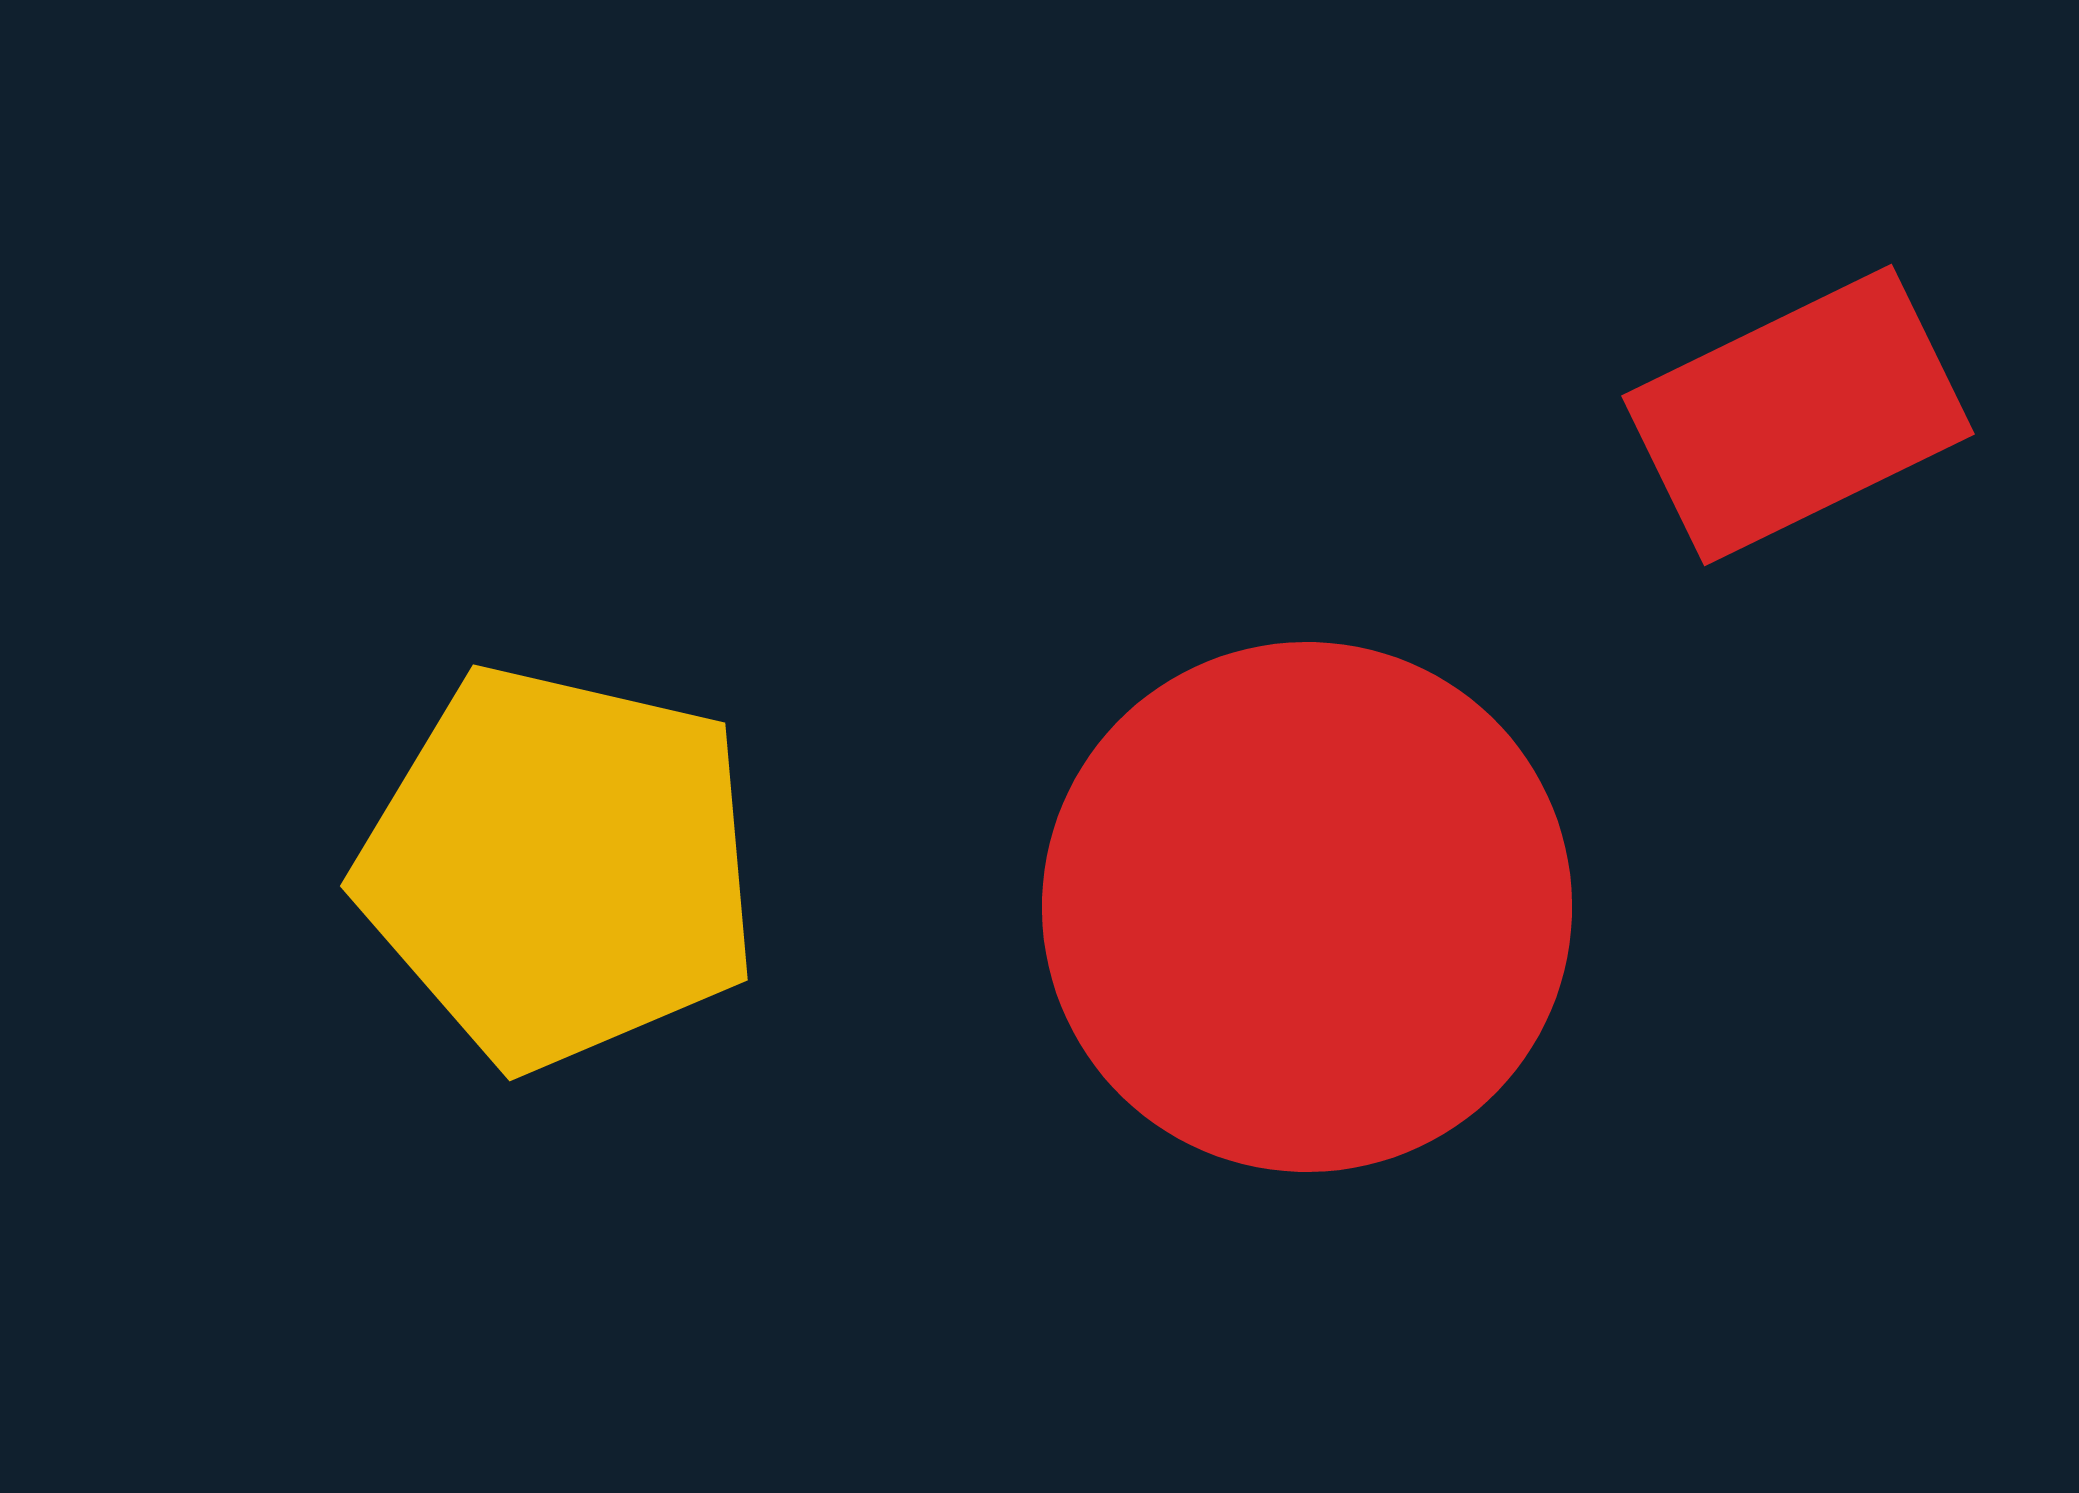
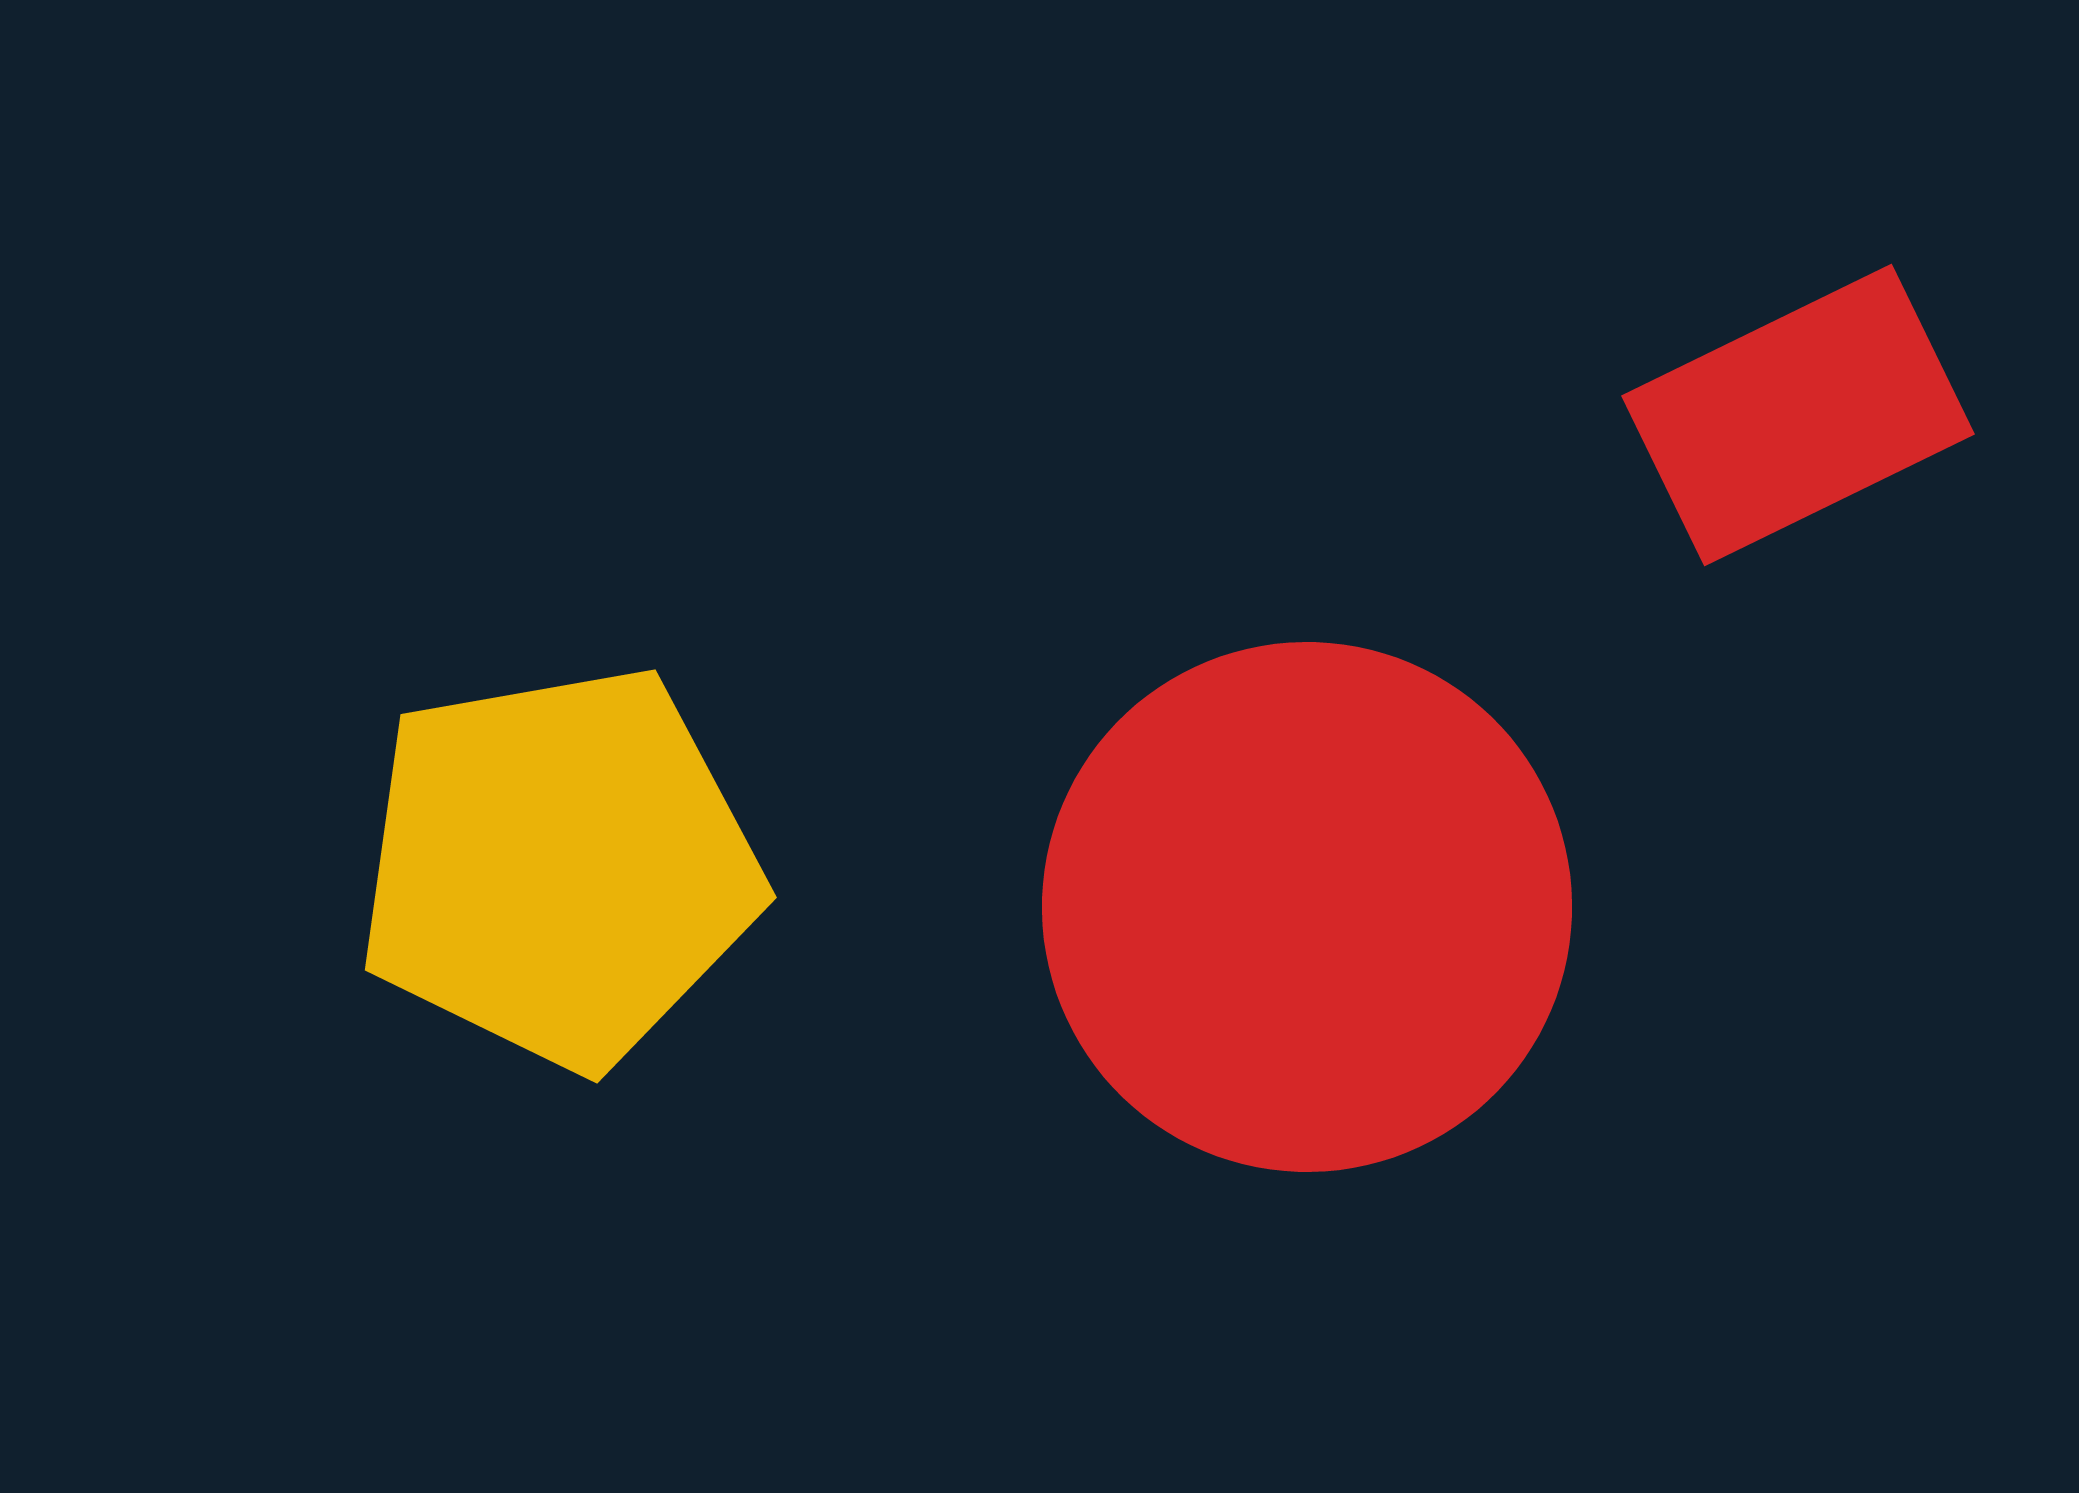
yellow pentagon: rotated 23 degrees counterclockwise
